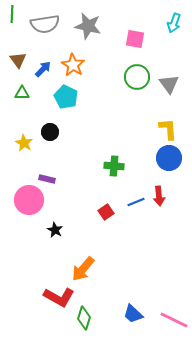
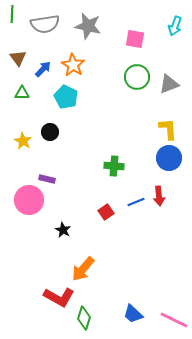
cyan arrow: moved 1 px right, 3 px down
brown triangle: moved 2 px up
gray triangle: rotated 45 degrees clockwise
yellow star: moved 1 px left, 2 px up
black star: moved 8 px right
